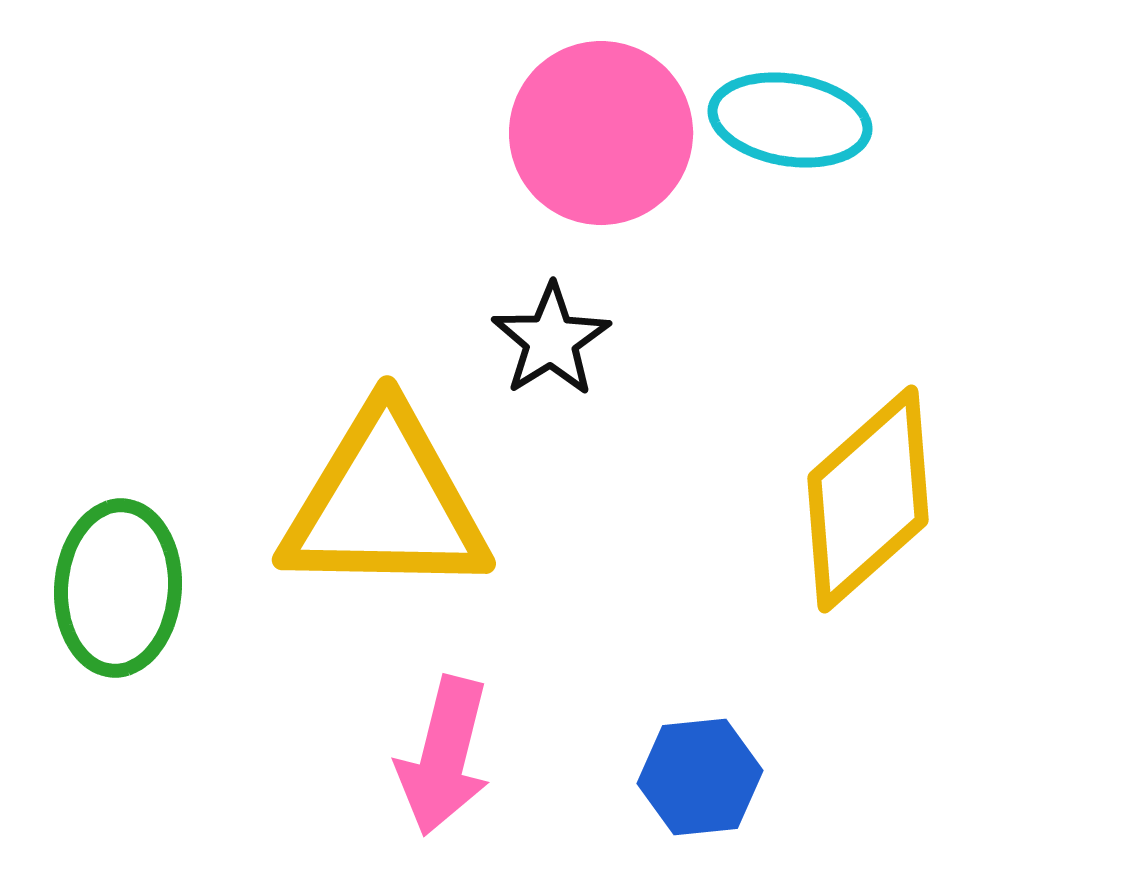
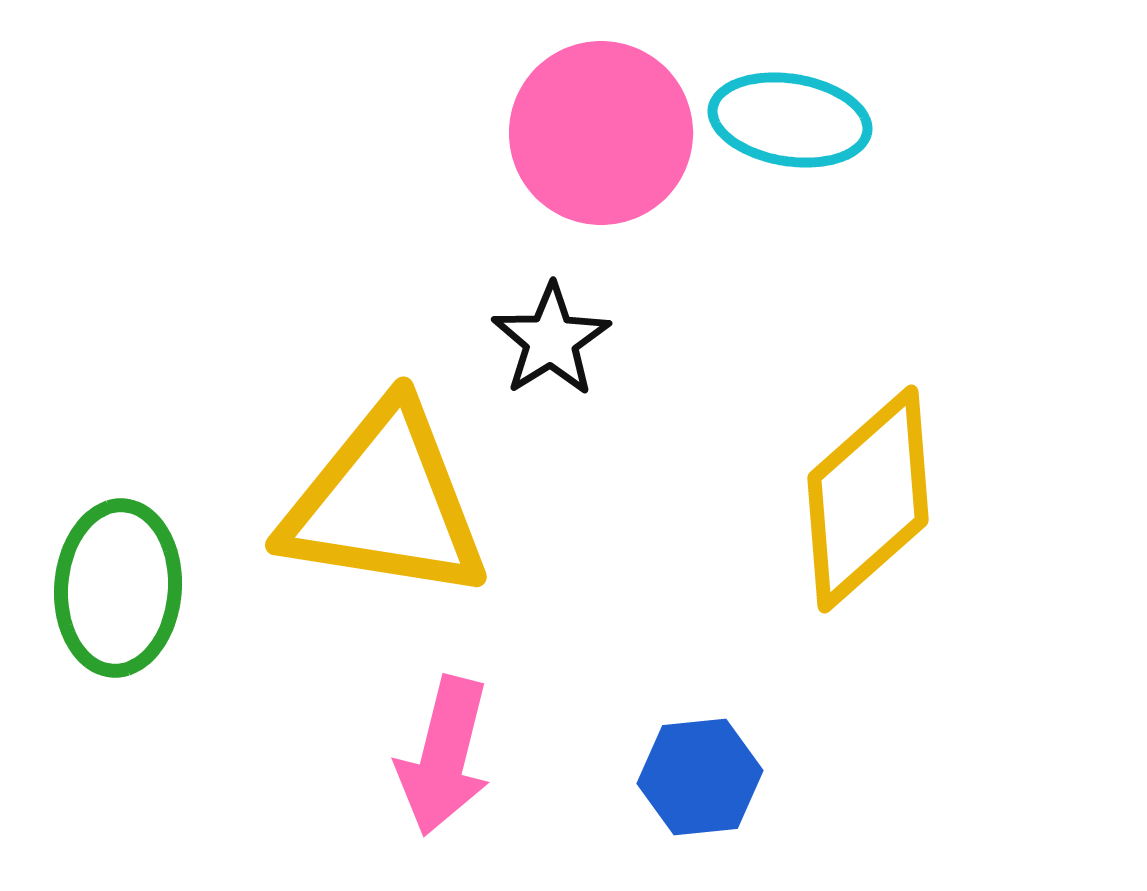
yellow triangle: rotated 8 degrees clockwise
